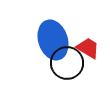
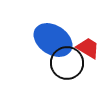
blue ellipse: rotated 39 degrees counterclockwise
